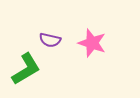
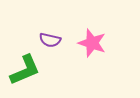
green L-shape: moved 1 px left, 1 px down; rotated 8 degrees clockwise
